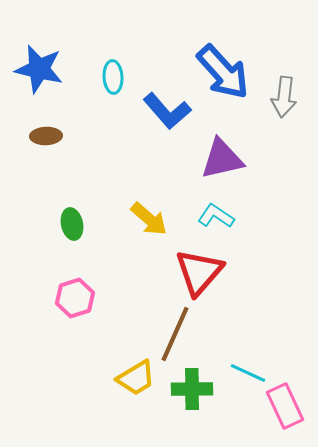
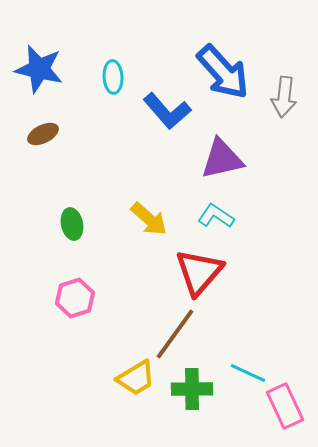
brown ellipse: moved 3 px left, 2 px up; rotated 24 degrees counterclockwise
brown line: rotated 12 degrees clockwise
